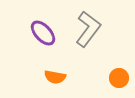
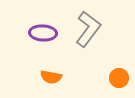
purple ellipse: rotated 44 degrees counterclockwise
orange semicircle: moved 4 px left
